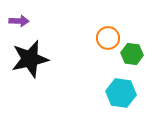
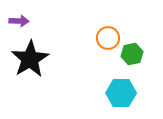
green hexagon: rotated 20 degrees counterclockwise
black star: rotated 18 degrees counterclockwise
cyan hexagon: rotated 8 degrees counterclockwise
